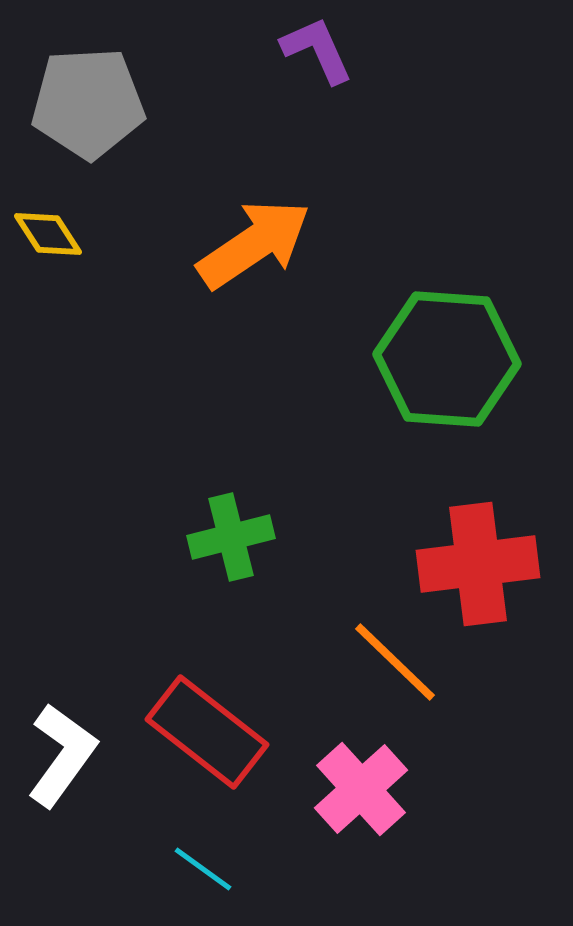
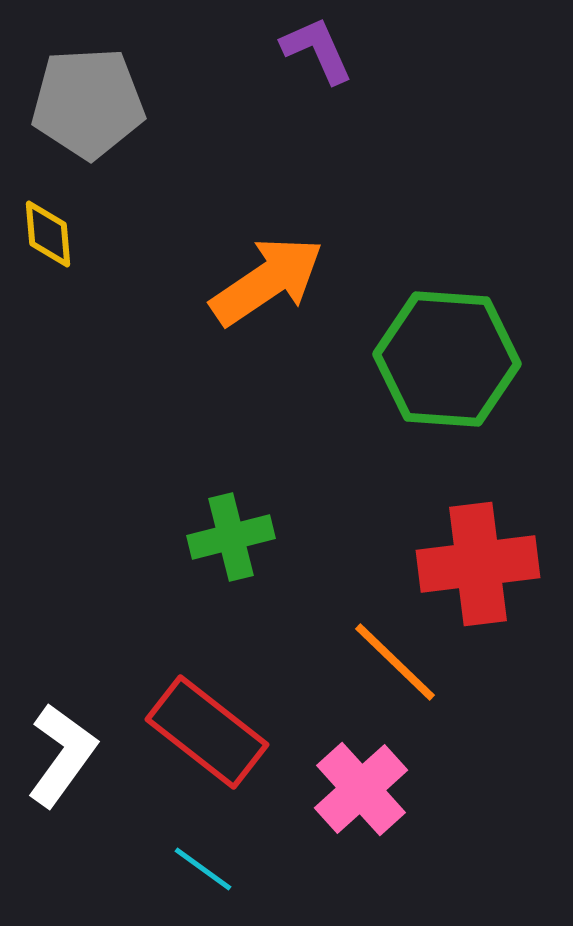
yellow diamond: rotated 28 degrees clockwise
orange arrow: moved 13 px right, 37 px down
